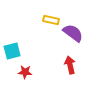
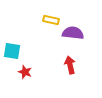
purple semicircle: rotated 30 degrees counterclockwise
cyan square: rotated 24 degrees clockwise
red star: rotated 16 degrees clockwise
